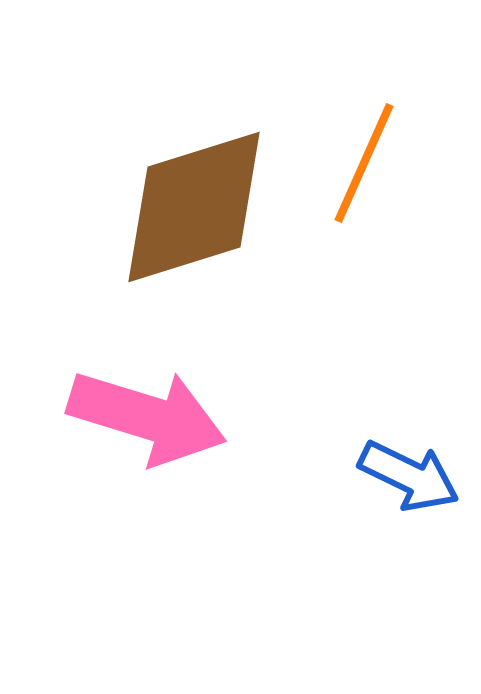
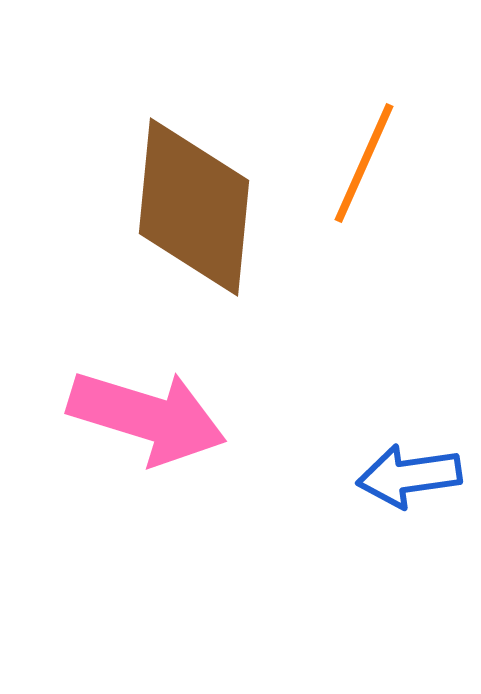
brown diamond: rotated 67 degrees counterclockwise
blue arrow: rotated 146 degrees clockwise
